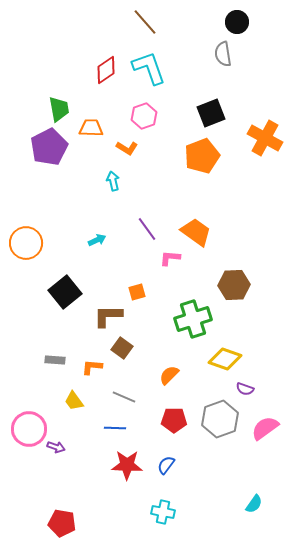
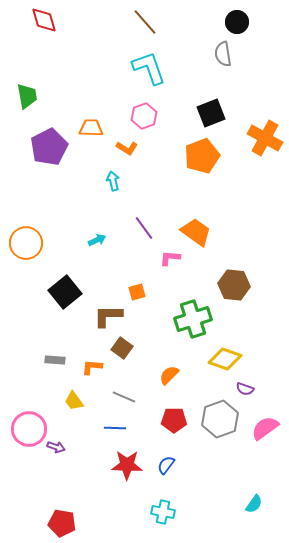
red diamond at (106, 70): moved 62 px left, 50 px up; rotated 72 degrees counterclockwise
green trapezoid at (59, 109): moved 32 px left, 13 px up
purple line at (147, 229): moved 3 px left, 1 px up
brown hexagon at (234, 285): rotated 8 degrees clockwise
